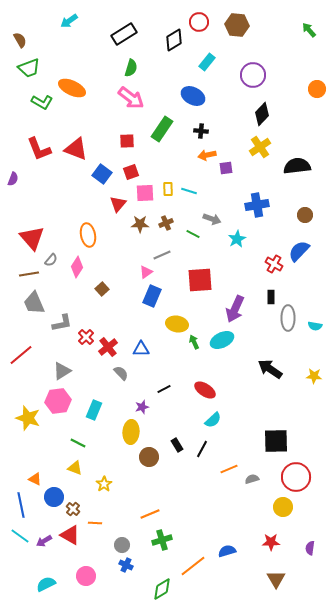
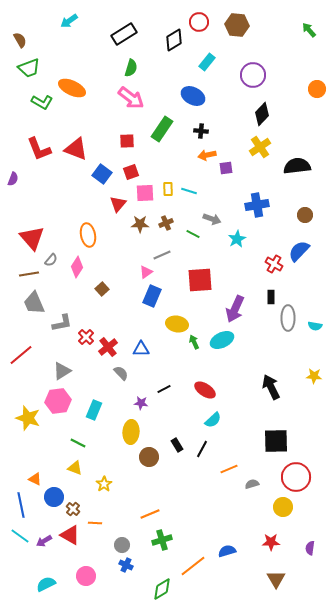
black arrow at (270, 369): moved 1 px right, 18 px down; rotated 30 degrees clockwise
purple star at (142, 407): moved 1 px left, 4 px up; rotated 24 degrees clockwise
gray semicircle at (252, 479): moved 5 px down
